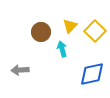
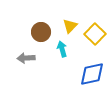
yellow square: moved 3 px down
gray arrow: moved 6 px right, 12 px up
